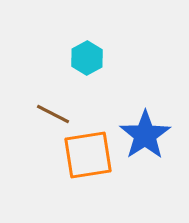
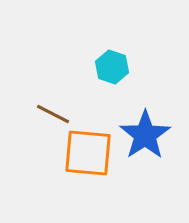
cyan hexagon: moved 25 px right, 9 px down; rotated 12 degrees counterclockwise
orange square: moved 2 px up; rotated 14 degrees clockwise
